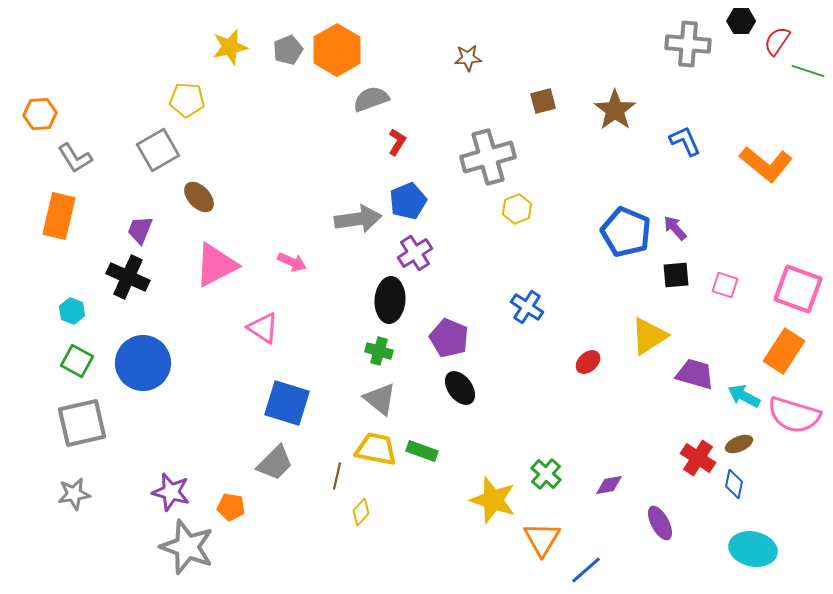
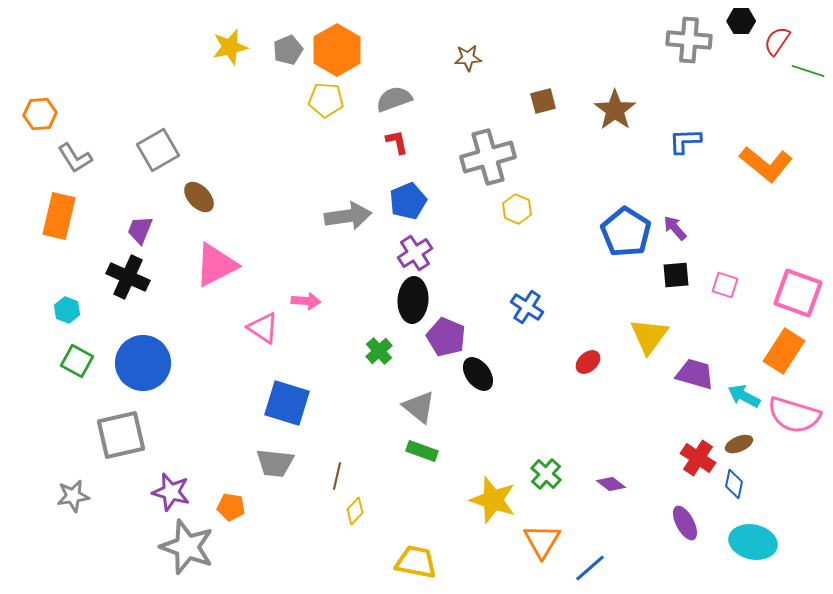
gray cross at (688, 44): moved 1 px right, 4 px up
gray semicircle at (371, 99): moved 23 px right
yellow pentagon at (187, 100): moved 139 px right
blue L-shape at (685, 141): rotated 68 degrees counterclockwise
red L-shape at (397, 142): rotated 44 degrees counterclockwise
yellow hexagon at (517, 209): rotated 16 degrees counterclockwise
gray arrow at (358, 219): moved 10 px left, 3 px up
blue pentagon at (626, 232): rotated 9 degrees clockwise
pink arrow at (292, 262): moved 14 px right, 39 px down; rotated 20 degrees counterclockwise
pink square at (798, 289): moved 4 px down
black ellipse at (390, 300): moved 23 px right
cyan hexagon at (72, 311): moved 5 px left, 1 px up
yellow triangle at (649, 336): rotated 21 degrees counterclockwise
purple pentagon at (449, 338): moved 3 px left, 1 px up
green cross at (379, 351): rotated 32 degrees clockwise
black ellipse at (460, 388): moved 18 px right, 14 px up
gray triangle at (380, 399): moved 39 px right, 8 px down
gray square at (82, 423): moved 39 px right, 12 px down
yellow trapezoid at (376, 449): moved 40 px right, 113 px down
gray trapezoid at (275, 463): rotated 51 degrees clockwise
purple diamond at (609, 485): moved 2 px right, 1 px up; rotated 48 degrees clockwise
gray star at (74, 494): moved 1 px left, 2 px down
yellow diamond at (361, 512): moved 6 px left, 1 px up
purple ellipse at (660, 523): moved 25 px right
orange triangle at (542, 539): moved 2 px down
cyan ellipse at (753, 549): moved 7 px up
blue line at (586, 570): moved 4 px right, 2 px up
